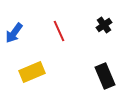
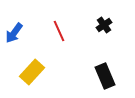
yellow rectangle: rotated 25 degrees counterclockwise
